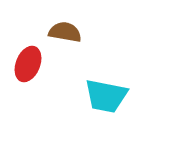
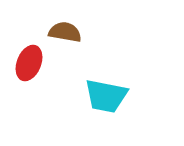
red ellipse: moved 1 px right, 1 px up
